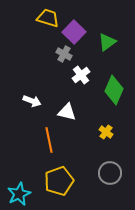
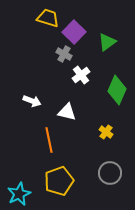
green diamond: moved 3 px right
